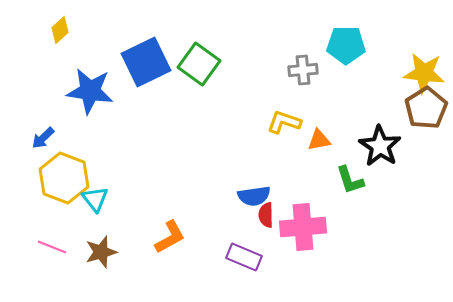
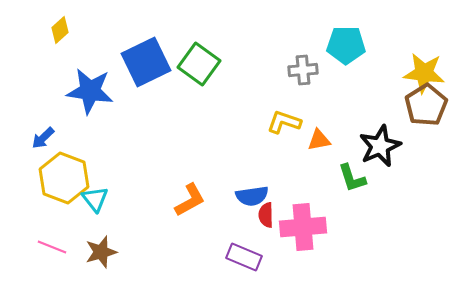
brown pentagon: moved 3 px up
black star: rotated 15 degrees clockwise
green L-shape: moved 2 px right, 2 px up
blue semicircle: moved 2 px left
orange L-shape: moved 20 px right, 37 px up
